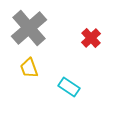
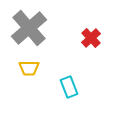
yellow trapezoid: rotated 70 degrees counterclockwise
cyan rectangle: rotated 35 degrees clockwise
